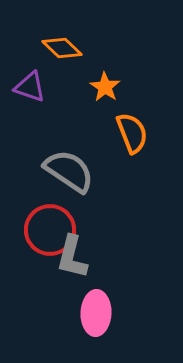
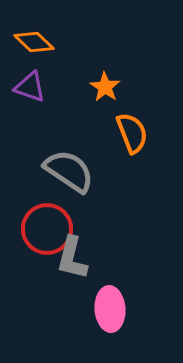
orange diamond: moved 28 px left, 6 px up
red circle: moved 3 px left, 1 px up
gray L-shape: moved 1 px down
pink ellipse: moved 14 px right, 4 px up; rotated 6 degrees counterclockwise
